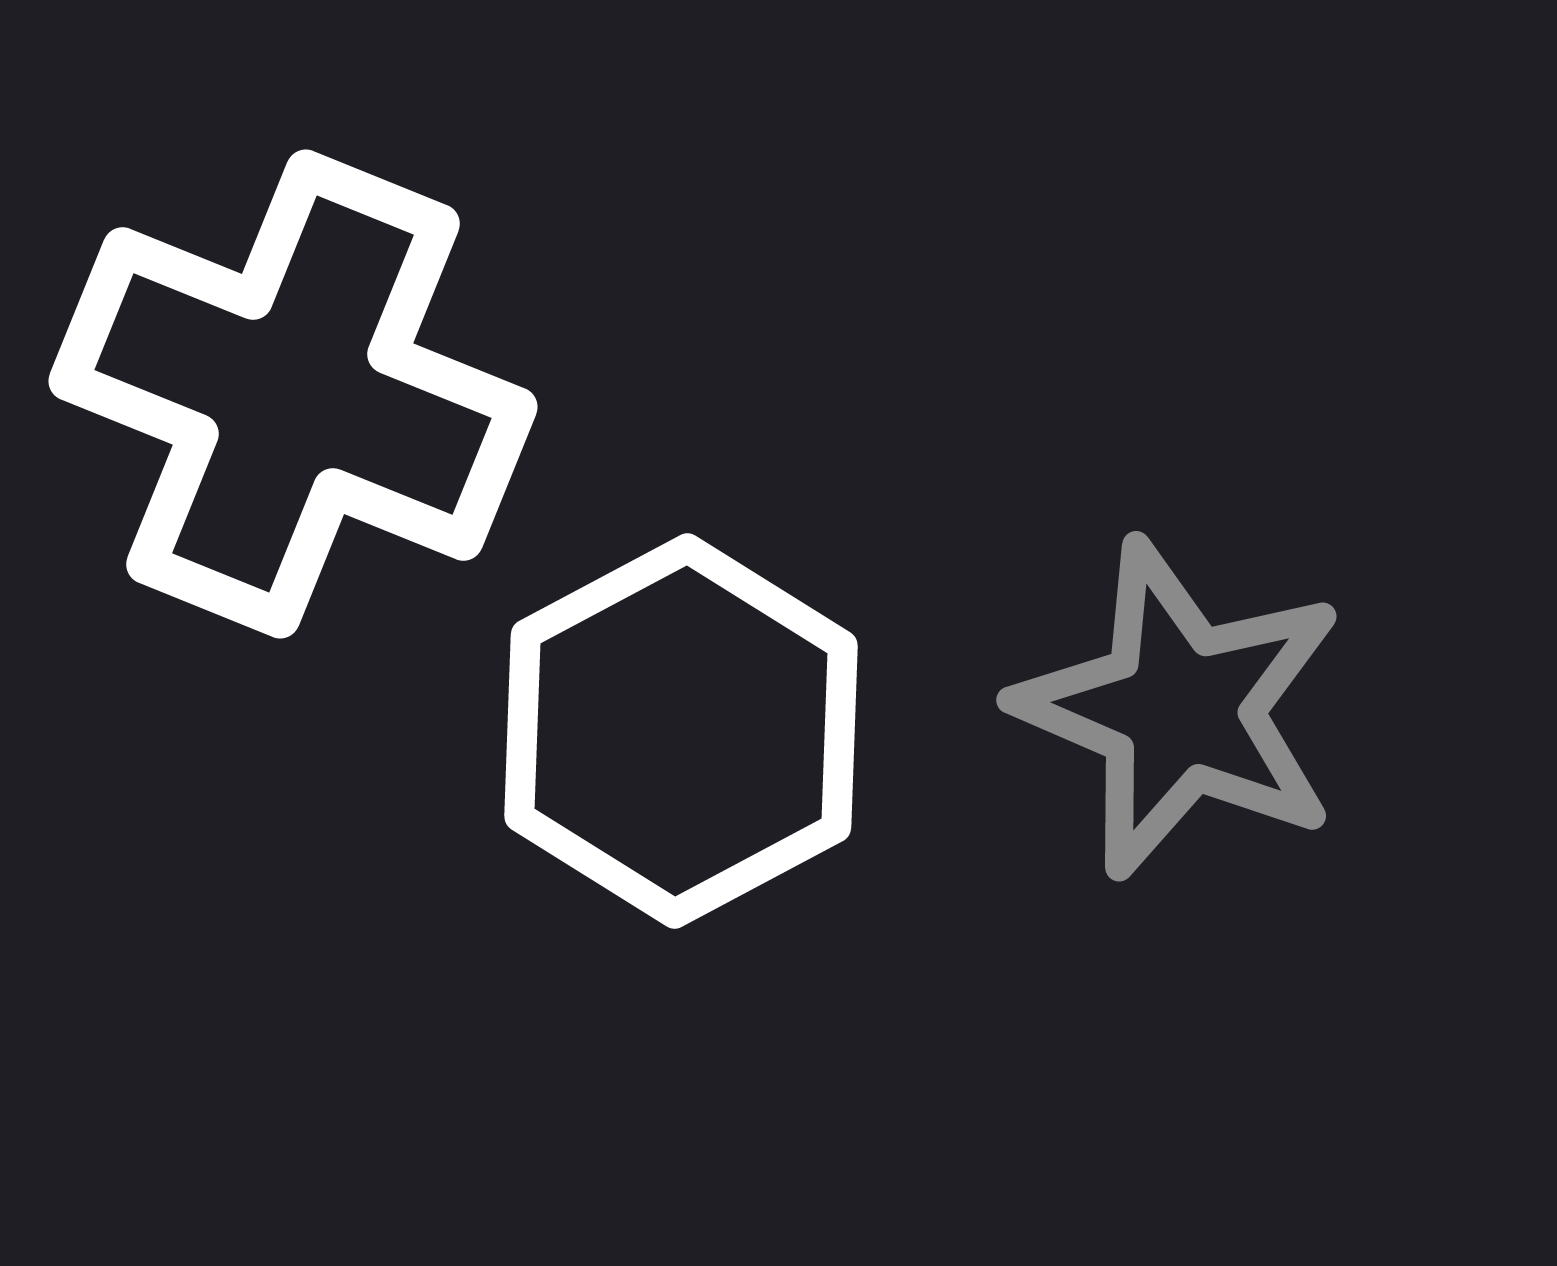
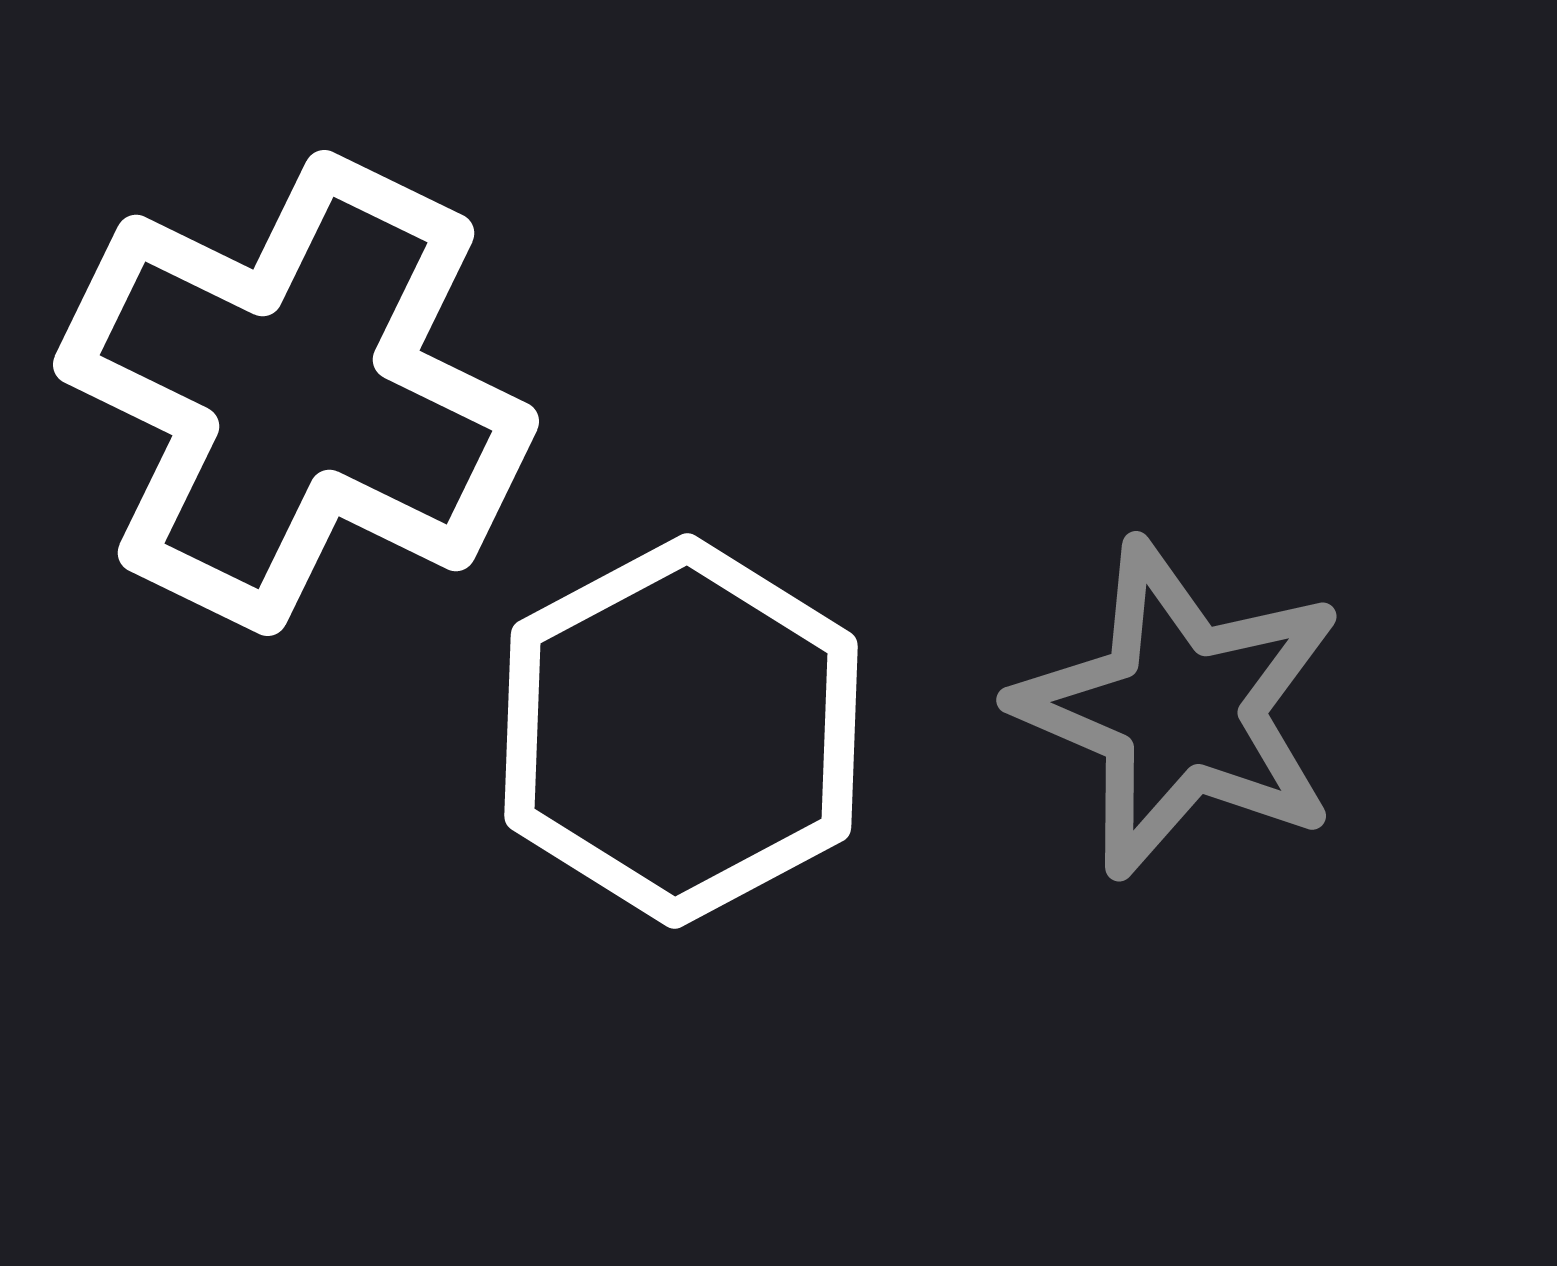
white cross: moved 3 px right, 1 px up; rotated 4 degrees clockwise
